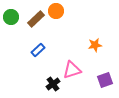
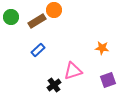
orange circle: moved 2 px left, 1 px up
brown rectangle: moved 1 px right, 2 px down; rotated 12 degrees clockwise
orange star: moved 7 px right, 3 px down; rotated 16 degrees clockwise
pink triangle: moved 1 px right, 1 px down
purple square: moved 3 px right
black cross: moved 1 px right, 1 px down
